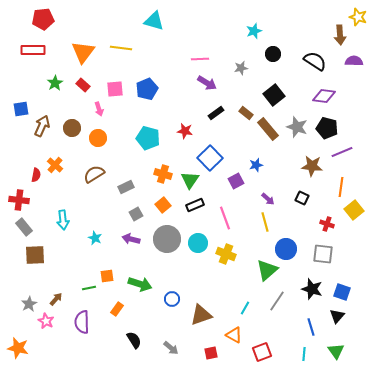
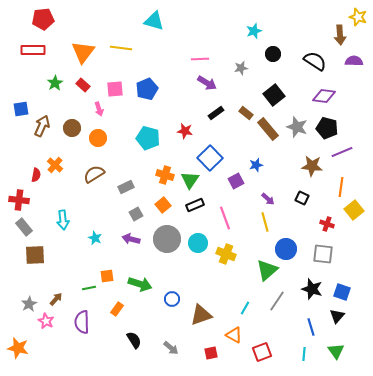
orange cross at (163, 174): moved 2 px right, 1 px down
